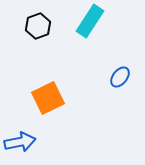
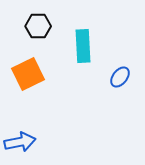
cyan rectangle: moved 7 px left, 25 px down; rotated 36 degrees counterclockwise
black hexagon: rotated 20 degrees clockwise
orange square: moved 20 px left, 24 px up
